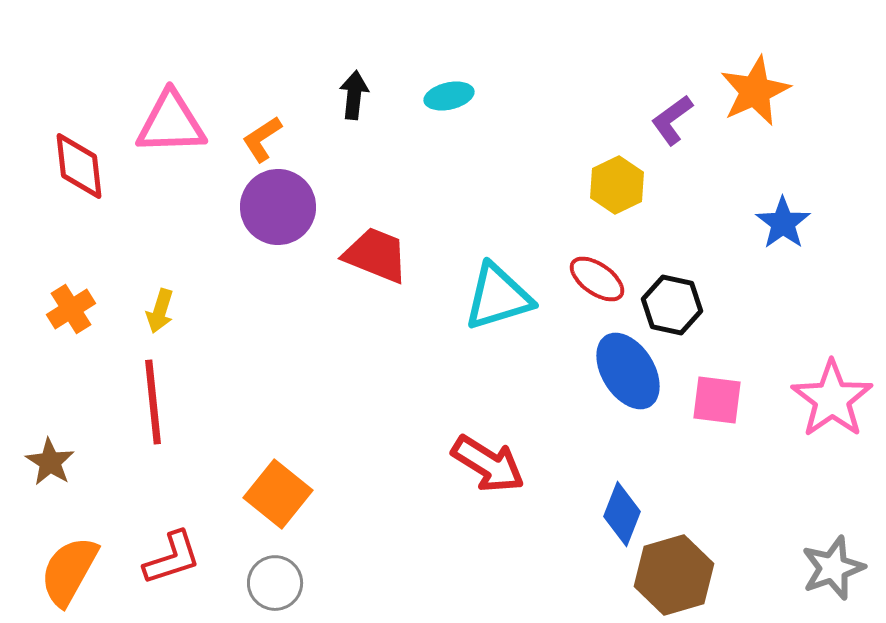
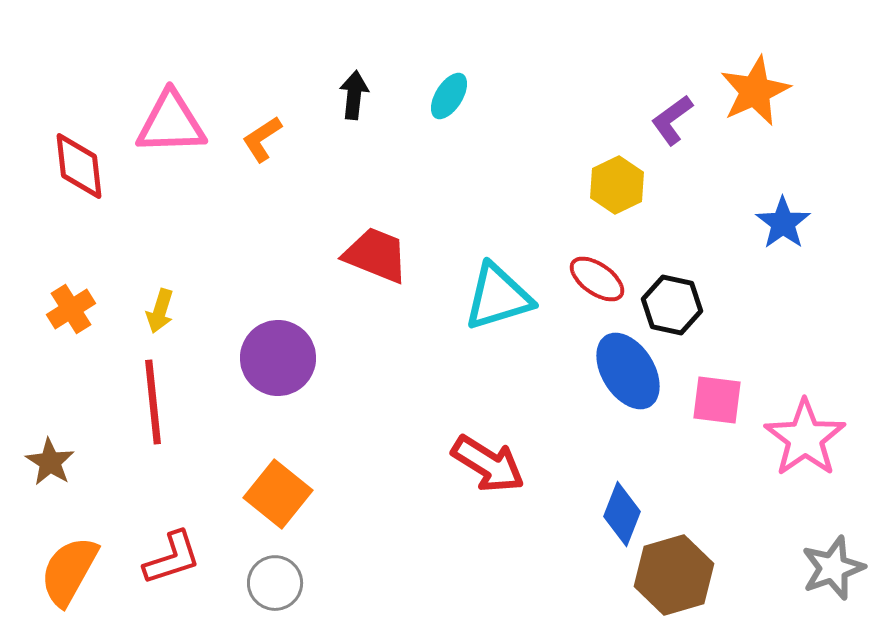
cyan ellipse: rotated 45 degrees counterclockwise
purple circle: moved 151 px down
pink star: moved 27 px left, 39 px down
